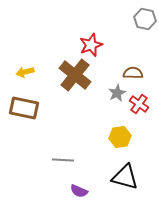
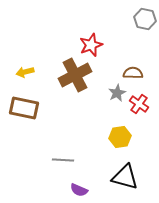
brown cross: rotated 24 degrees clockwise
purple semicircle: moved 1 px up
